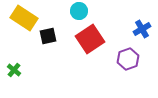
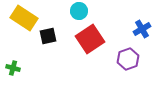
green cross: moved 1 px left, 2 px up; rotated 24 degrees counterclockwise
